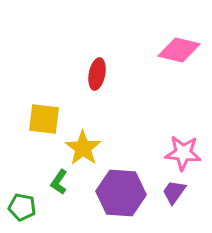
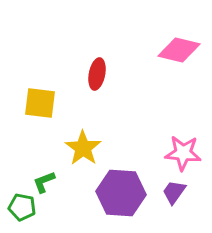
yellow square: moved 4 px left, 16 px up
green L-shape: moved 15 px left; rotated 35 degrees clockwise
